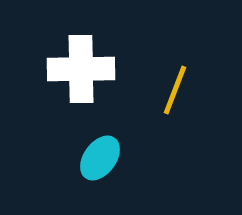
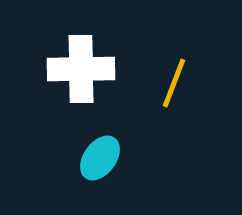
yellow line: moved 1 px left, 7 px up
